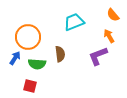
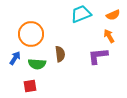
orange semicircle: rotated 72 degrees counterclockwise
cyan trapezoid: moved 7 px right, 8 px up
orange circle: moved 3 px right, 3 px up
purple L-shape: rotated 15 degrees clockwise
red square: rotated 24 degrees counterclockwise
